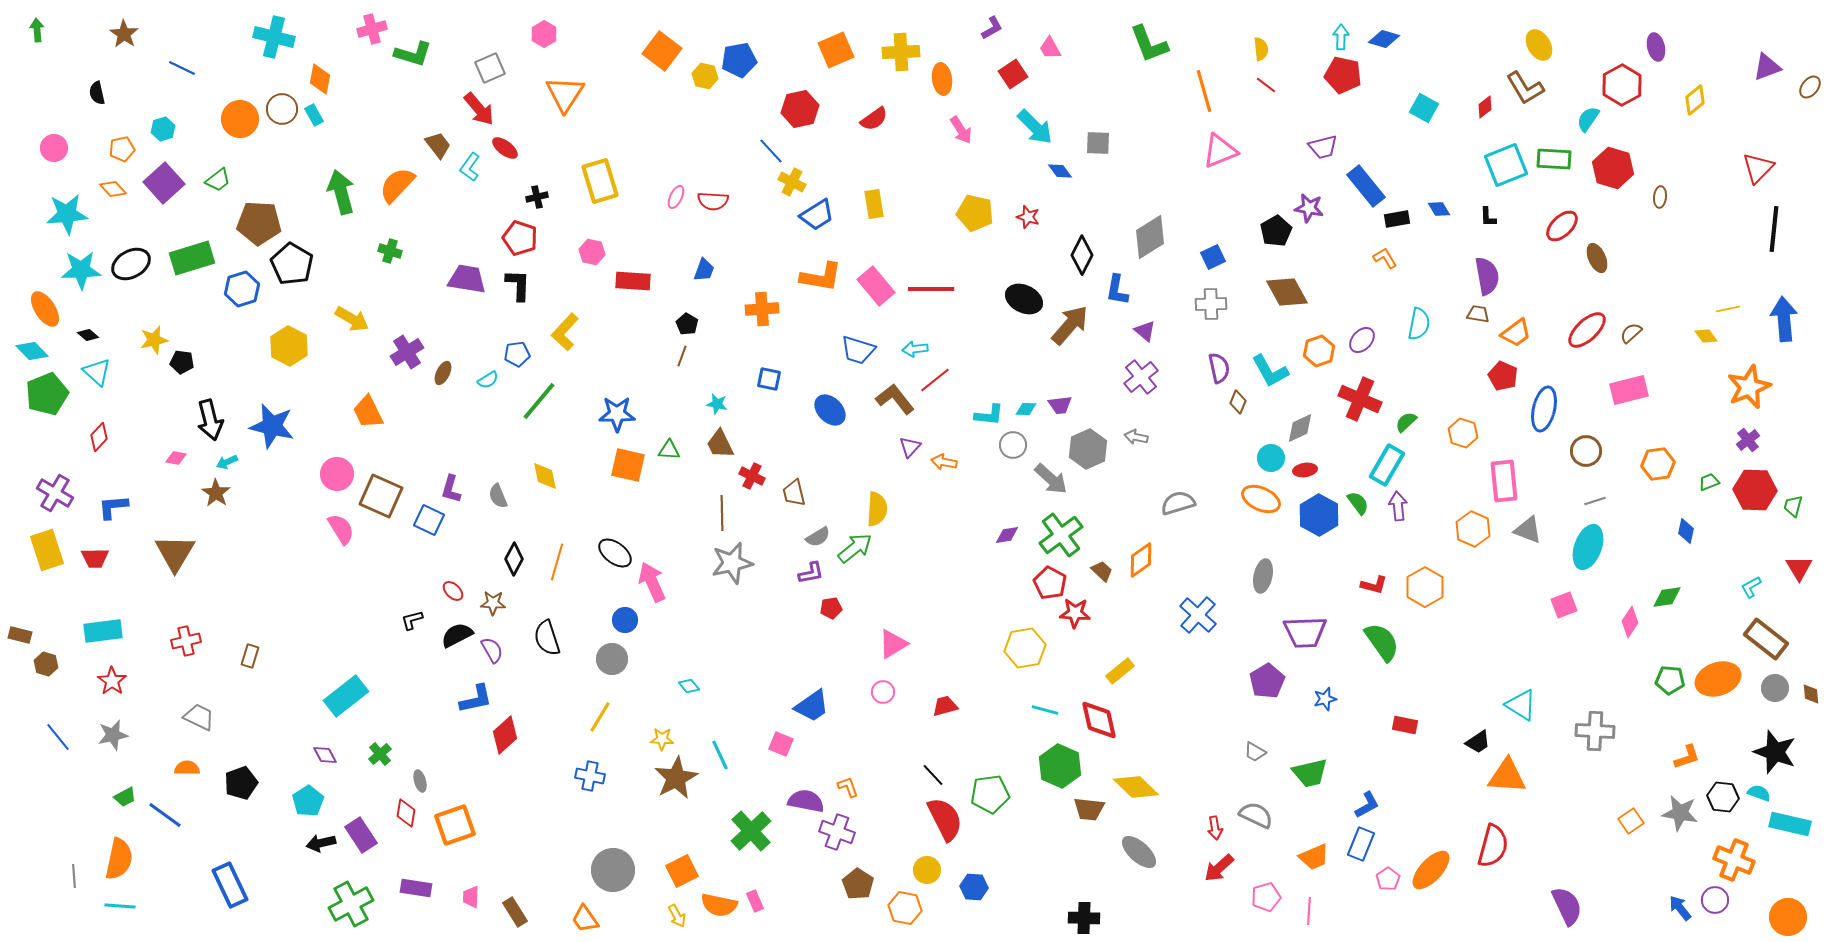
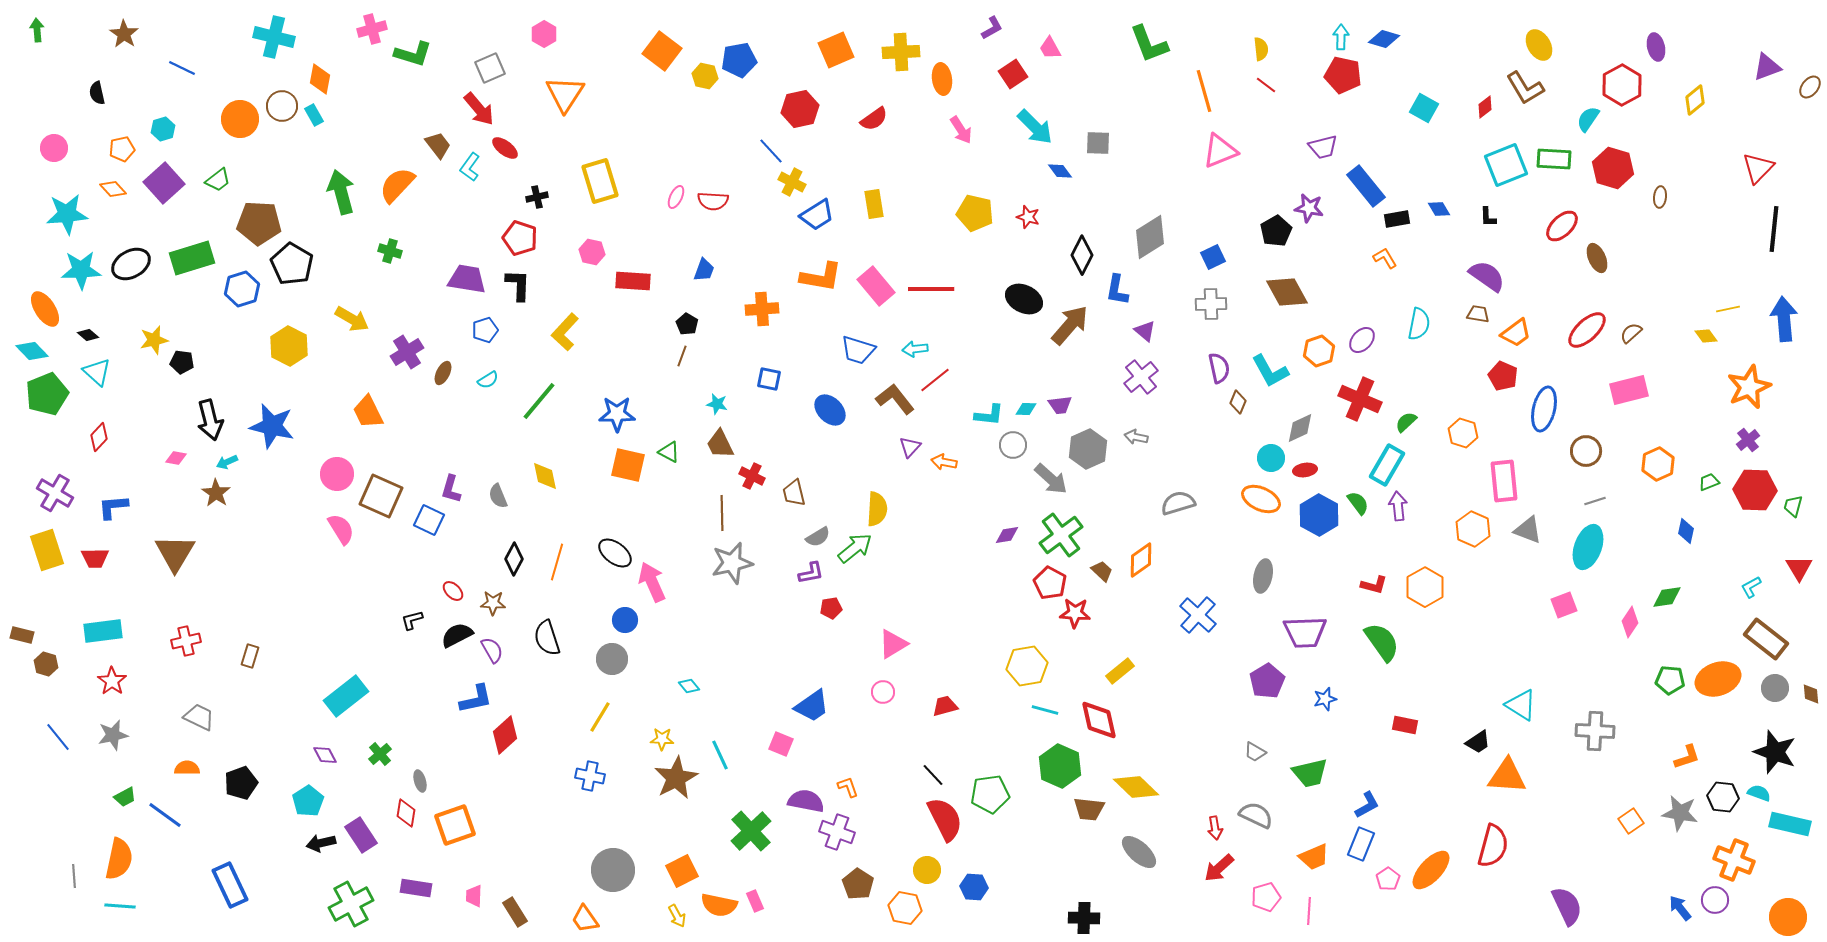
brown circle at (282, 109): moved 3 px up
purple semicircle at (1487, 276): rotated 45 degrees counterclockwise
blue pentagon at (517, 354): moved 32 px left, 24 px up; rotated 10 degrees counterclockwise
green triangle at (669, 450): moved 2 px down; rotated 25 degrees clockwise
orange hexagon at (1658, 464): rotated 16 degrees counterclockwise
brown rectangle at (20, 635): moved 2 px right
yellow hexagon at (1025, 648): moved 2 px right, 18 px down
pink trapezoid at (471, 897): moved 3 px right, 1 px up
